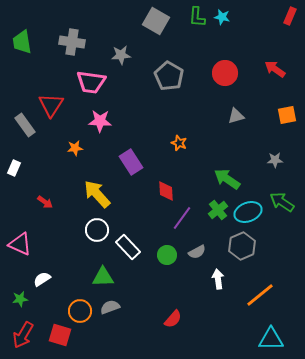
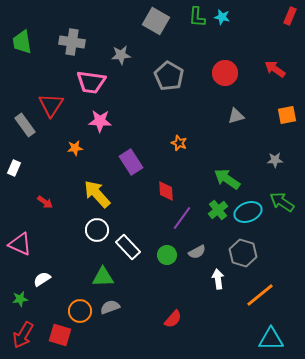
gray hexagon at (242, 246): moved 1 px right, 7 px down; rotated 20 degrees counterclockwise
